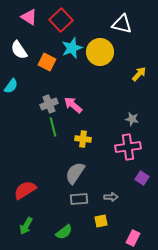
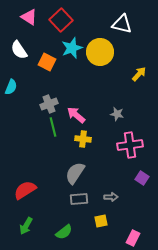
cyan semicircle: moved 1 px down; rotated 14 degrees counterclockwise
pink arrow: moved 3 px right, 10 px down
gray star: moved 15 px left, 5 px up
pink cross: moved 2 px right, 2 px up
